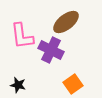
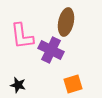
brown ellipse: rotated 40 degrees counterclockwise
orange square: rotated 18 degrees clockwise
